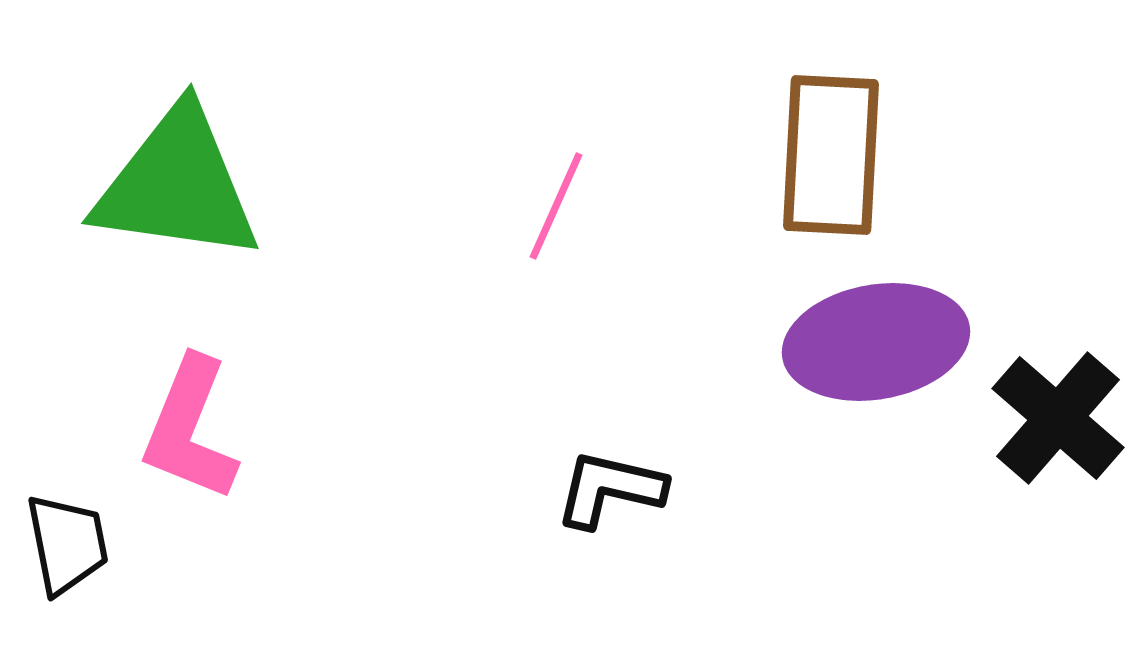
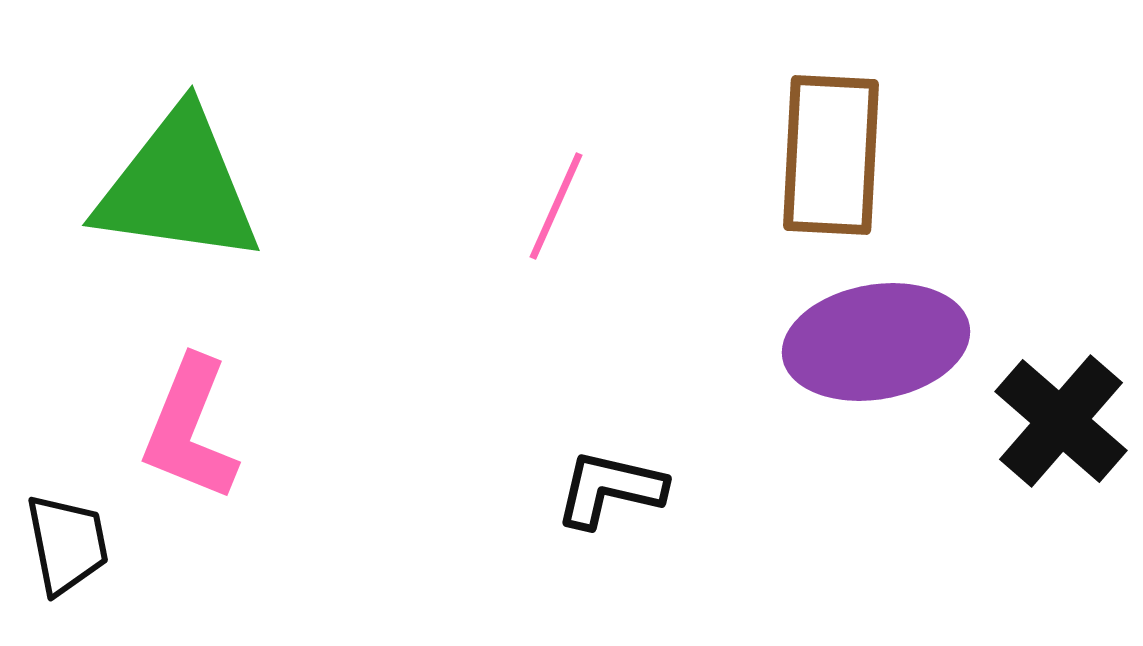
green triangle: moved 1 px right, 2 px down
black cross: moved 3 px right, 3 px down
